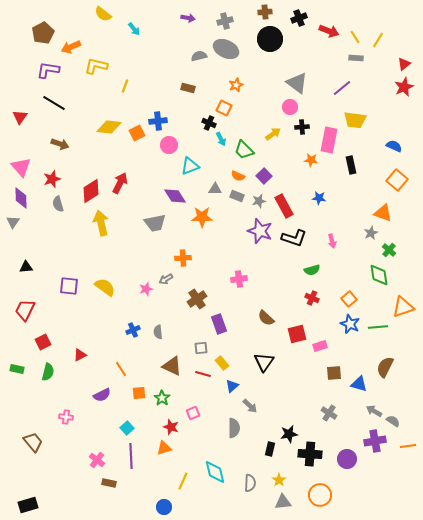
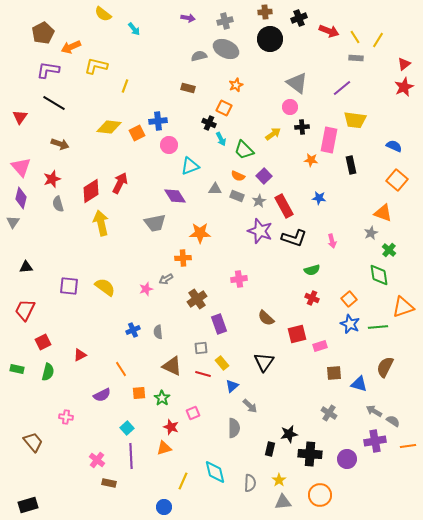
purple diamond at (21, 198): rotated 15 degrees clockwise
gray star at (259, 201): rotated 16 degrees counterclockwise
orange star at (202, 217): moved 2 px left, 16 px down
